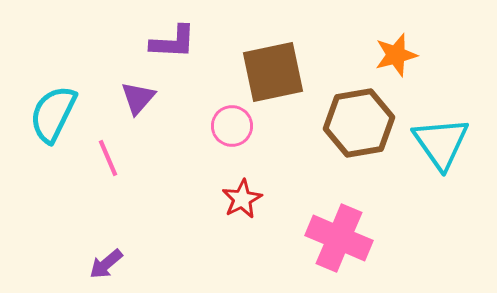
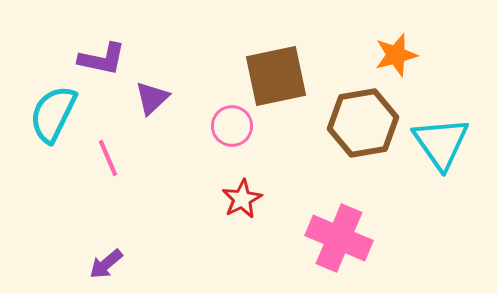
purple L-shape: moved 71 px left, 17 px down; rotated 9 degrees clockwise
brown square: moved 3 px right, 4 px down
purple triangle: moved 14 px right; rotated 6 degrees clockwise
brown hexagon: moved 4 px right
